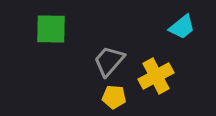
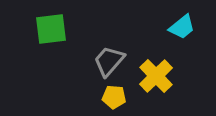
green square: rotated 8 degrees counterclockwise
yellow cross: rotated 16 degrees counterclockwise
